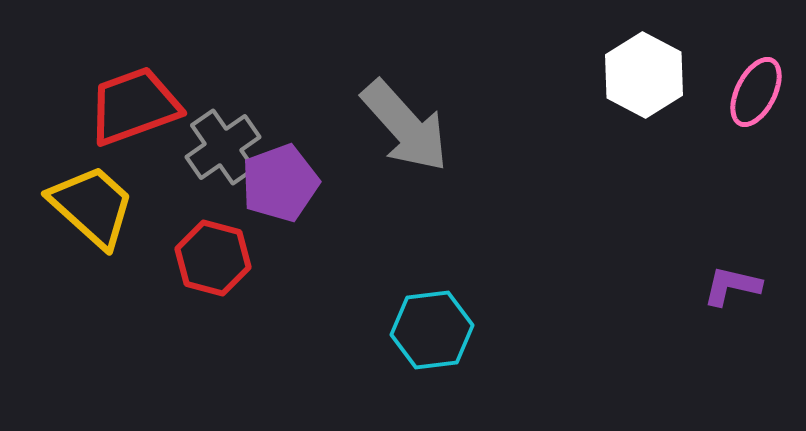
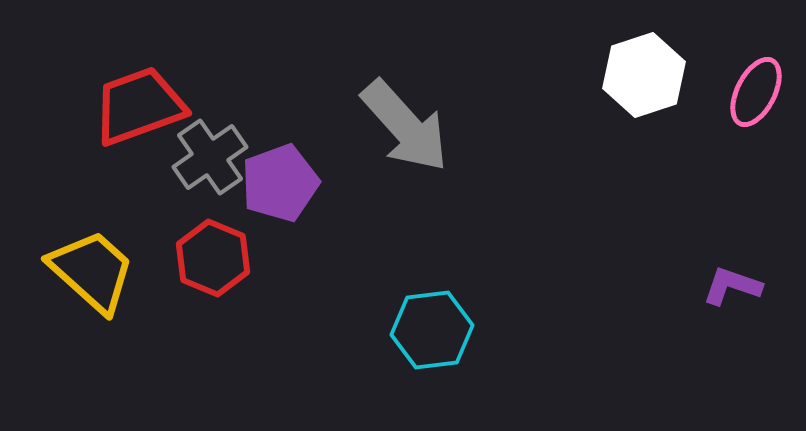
white hexagon: rotated 14 degrees clockwise
red trapezoid: moved 5 px right
gray cross: moved 13 px left, 10 px down
yellow trapezoid: moved 65 px down
red hexagon: rotated 8 degrees clockwise
purple L-shape: rotated 6 degrees clockwise
